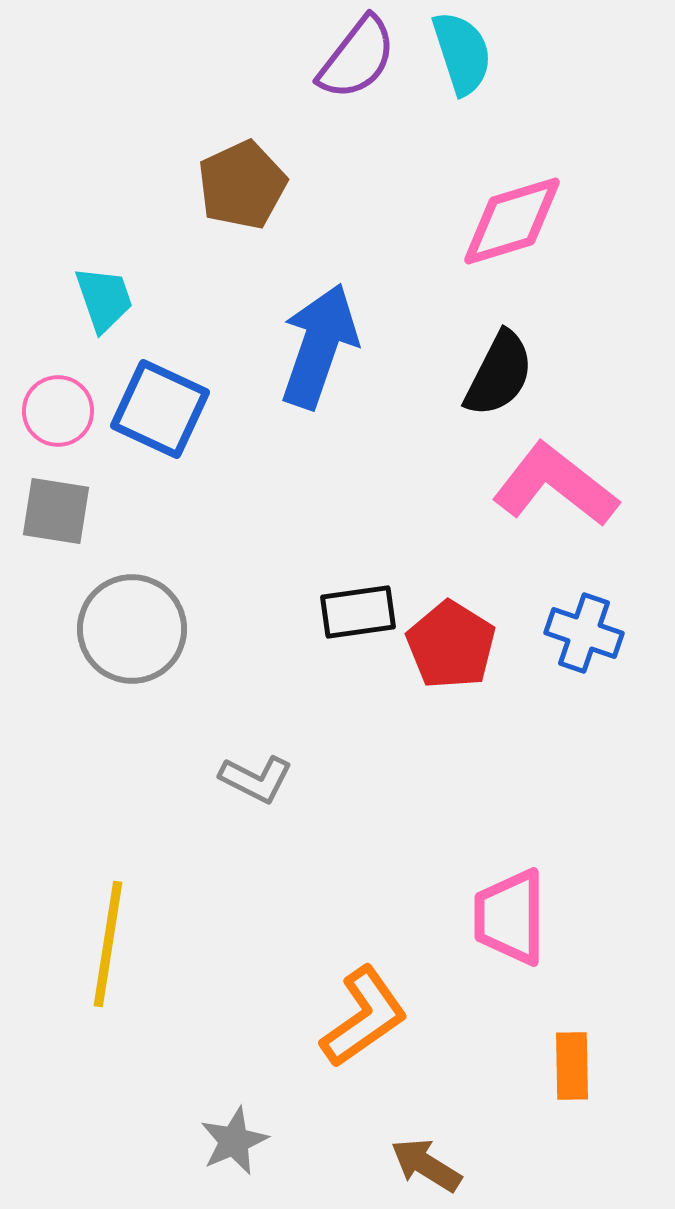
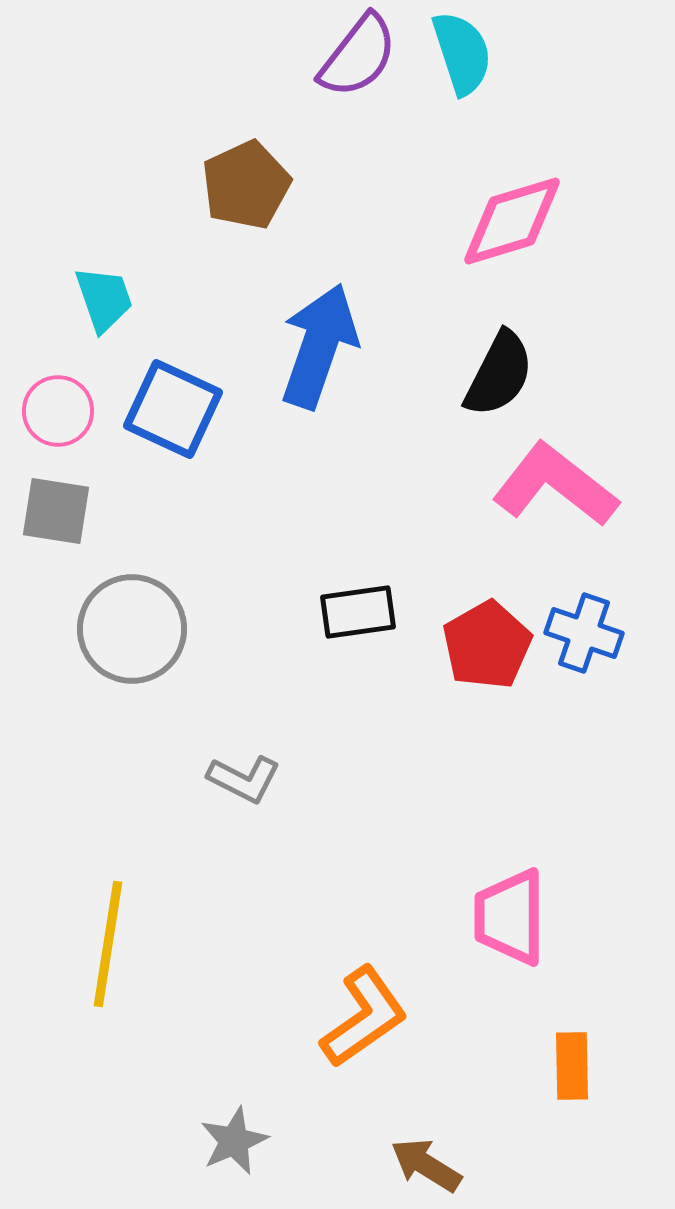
purple semicircle: moved 1 px right, 2 px up
brown pentagon: moved 4 px right
blue square: moved 13 px right
red pentagon: moved 36 px right; rotated 10 degrees clockwise
gray L-shape: moved 12 px left
